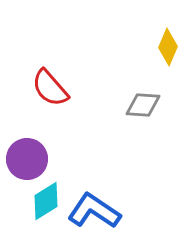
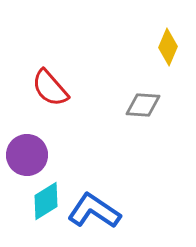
purple circle: moved 4 px up
